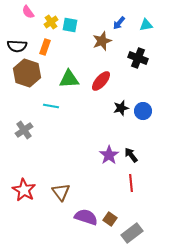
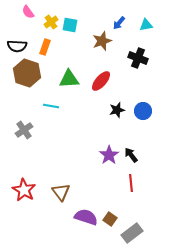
black star: moved 4 px left, 2 px down
